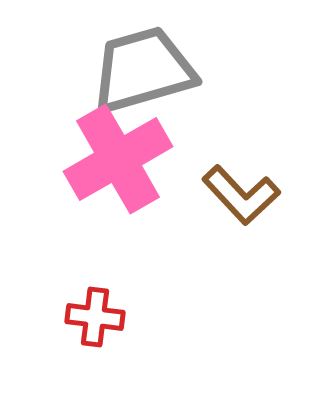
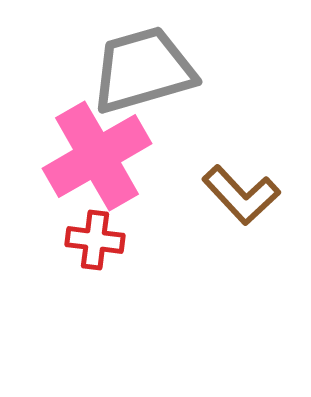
pink cross: moved 21 px left, 3 px up
red cross: moved 77 px up
